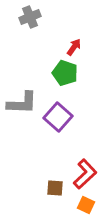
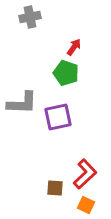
gray cross: rotated 10 degrees clockwise
green pentagon: moved 1 px right
purple square: rotated 36 degrees clockwise
